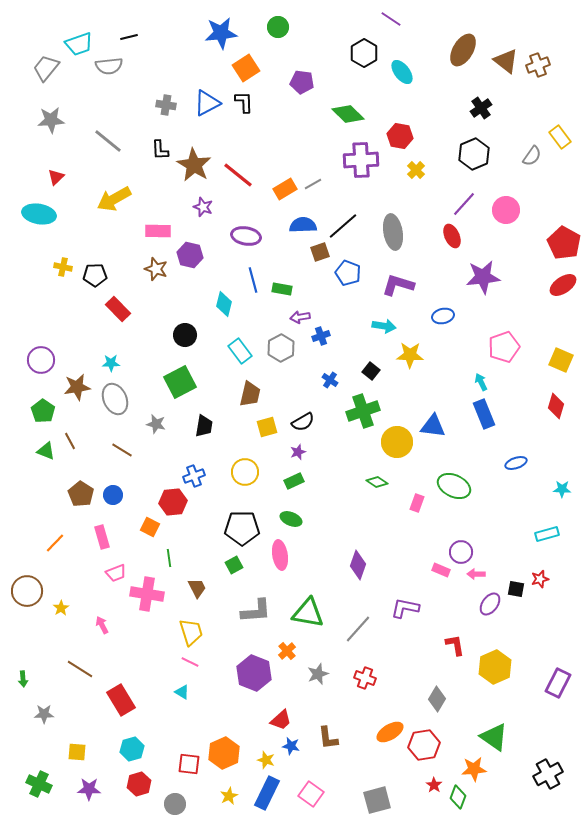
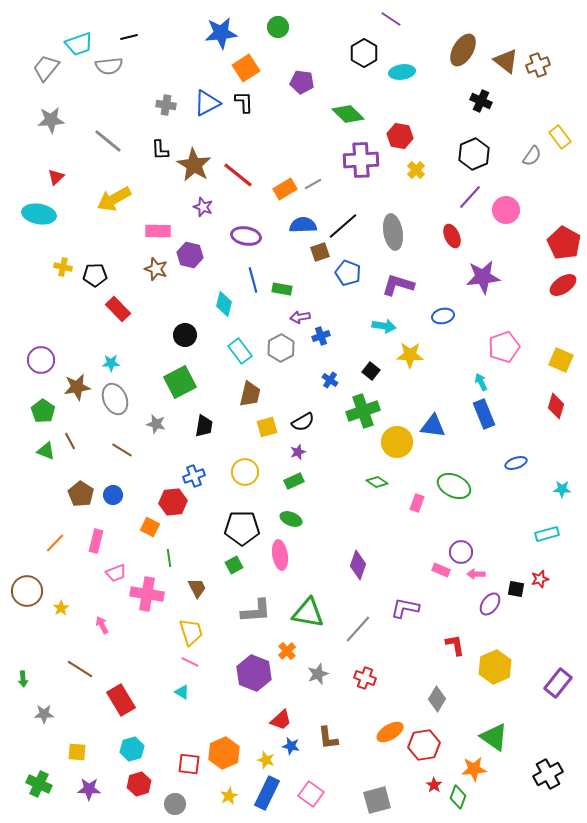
cyan ellipse at (402, 72): rotated 60 degrees counterclockwise
black cross at (481, 108): moved 7 px up; rotated 30 degrees counterclockwise
purple line at (464, 204): moved 6 px right, 7 px up
pink rectangle at (102, 537): moved 6 px left, 4 px down; rotated 30 degrees clockwise
purple rectangle at (558, 683): rotated 12 degrees clockwise
